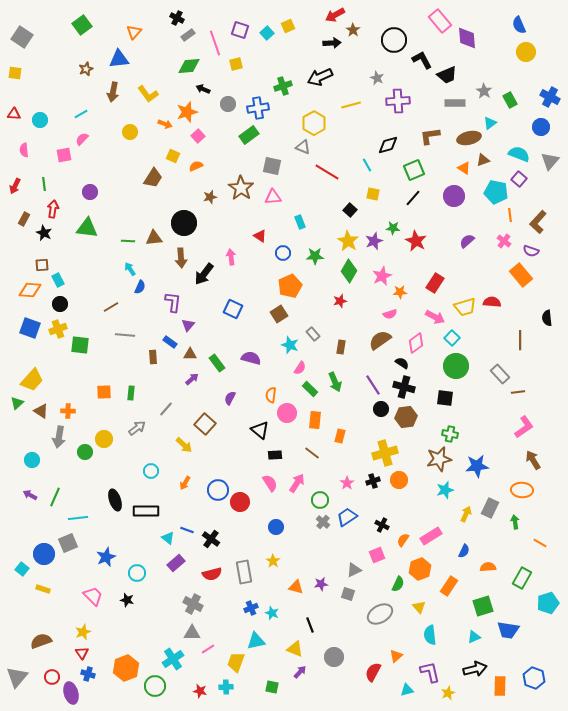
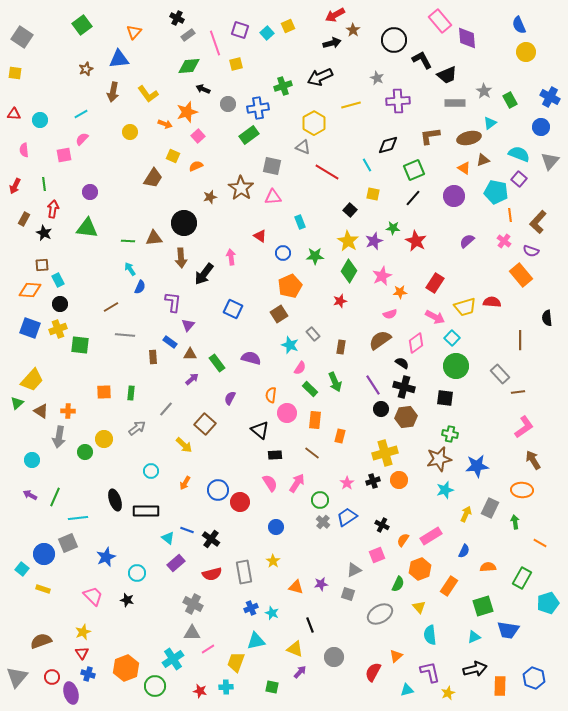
black arrow at (332, 43): rotated 12 degrees counterclockwise
